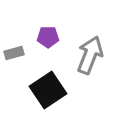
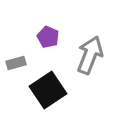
purple pentagon: rotated 25 degrees clockwise
gray rectangle: moved 2 px right, 10 px down
